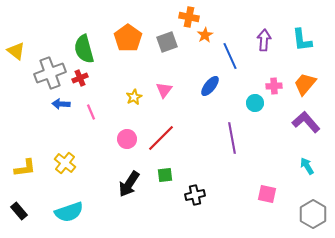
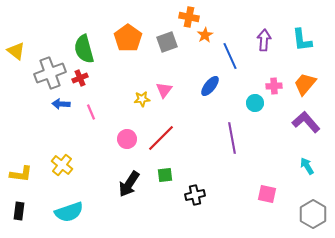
yellow star: moved 8 px right, 2 px down; rotated 21 degrees clockwise
yellow cross: moved 3 px left, 2 px down
yellow L-shape: moved 4 px left, 6 px down; rotated 15 degrees clockwise
black rectangle: rotated 48 degrees clockwise
